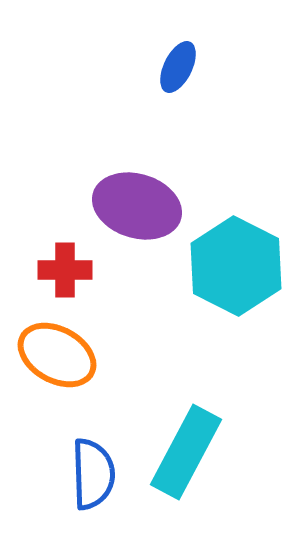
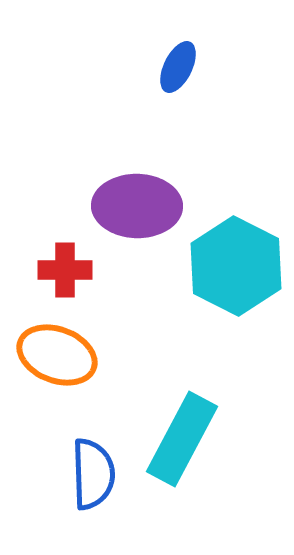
purple ellipse: rotated 16 degrees counterclockwise
orange ellipse: rotated 8 degrees counterclockwise
cyan rectangle: moved 4 px left, 13 px up
